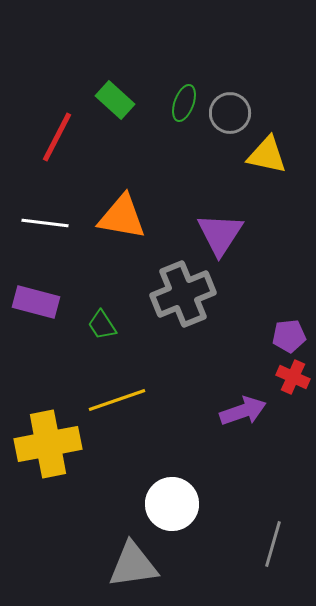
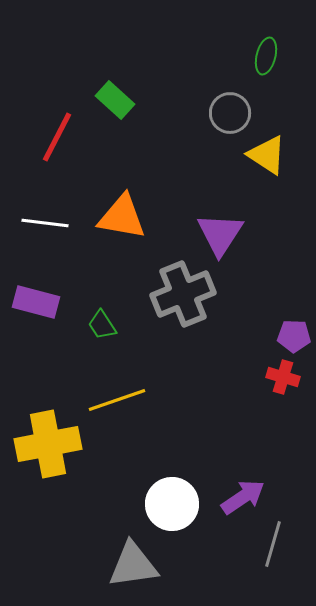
green ellipse: moved 82 px right, 47 px up; rotated 6 degrees counterclockwise
yellow triangle: rotated 21 degrees clockwise
purple pentagon: moved 5 px right; rotated 8 degrees clockwise
red cross: moved 10 px left; rotated 8 degrees counterclockwise
purple arrow: moved 86 px down; rotated 15 degrees counterclockwise
